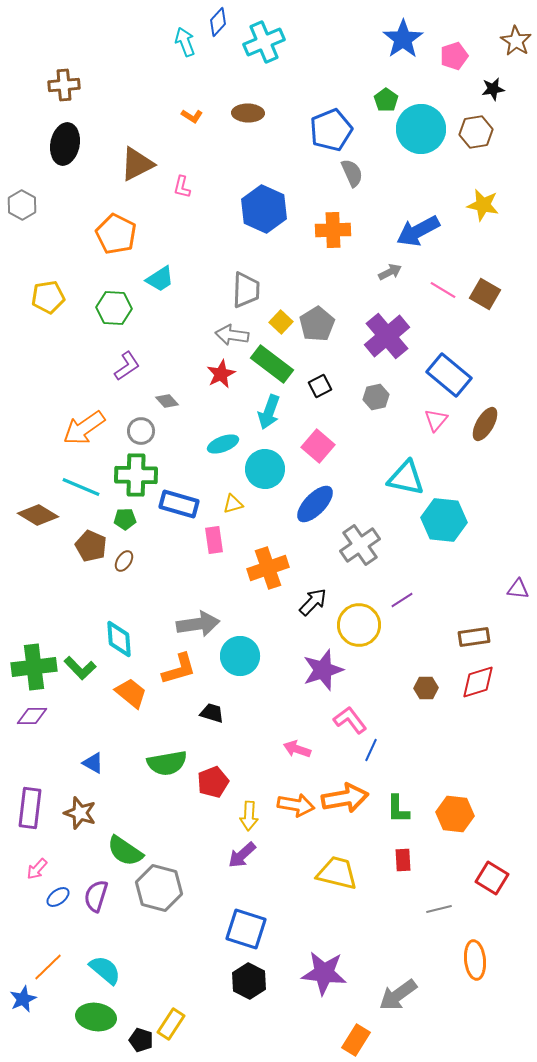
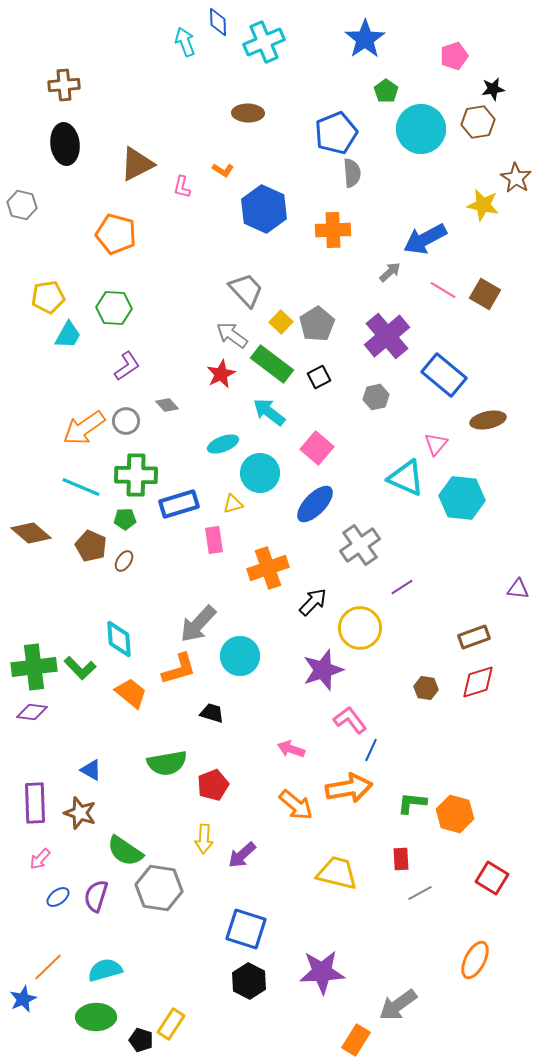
blue diamond at (218, 22): rotated 44 degrees counterclockwise
blue star at (403, 39): moved 38 px left
brown star at (516, 41): moved 137 px down
green pentagon at (386, 100): moved 9 px up
orange L-shape at (192, 116): moved 31 px right, 54 px down
blue pentagon at (331, 130): moved 5 px right, 3 px down
brown hexagon at (476, 132): moved 2 px right, 10 px up
black ellipse at (65, 144): rotated 18 degrees counterclockwise
gray semicircle at (352, 173): rotated 20 degrees clockwise
gray hexagon at (22, 205): rotated 16 degrees counterclockwise
blue arrow at (418, 231): moved 7 px right, 8 px down
orange pentagon at (116, 234): rotated 12 degrees counterclockwise
gray arrow at (390, 272): rotated 15 degrees counterclockwise
cyan trapezoid at (160, 279): moved 92 px left, 56 px down; rotated 28 degrees counterclockwise
gray trapezoid at (246, 290): rotated 45 degrees counterclockwise
gray arrow at (232, 335): rotated 28 degrees clockwise
blue rectangle at (449, 375): moved 5 px left
black square at (320, 386): moved 1 px left, 9 px up
gray diamond at (167, 401): moved 4 px down
cyan arrow at (269, 412): rotated 108 degrees clockwise
pink triangle at (436, 420): moved 24 px down
brown ellipse at (485, 424): moved 3 px right, 4 px up; rotated 48 degrees clockwise
gray circle at (141, 431): moved 15 px left, 10 px up
pink square at (318, 446): moved 1 px left, 2 px down
cyan circle at (265, 469): moved 5 px left, 4 px down
cyan triangle at (406, 478): rotated 12 degrees clockwise
blue rectangle at (179, 504): rotated 33 degrees counterclockwise
brown diamond at (38, 515): moved 7 px left, 18 px down; rotated 9 degrees clockwise
cyan hexagon at (444, 520): moved 18 px right, 22 px up
purple line at (402, 600): moved 13 px up
gray arrow at (198, 624): rotated 141 degrees clockwise
yellow circle at (359, 625): moved 1 px right, 3 px down
brown rectangle at (474, 637): rotated 12 degrees counterclockwise
brown hexagon at (426, 688): rotated 10 degrees clockwise
purple diamond at (32, 716): moved 4 px up; rotated 8 degrees clockwise
pink arrow at (297, 749): moved 6 px left
blue triangle at (93, 763): moved 2 px left, 7 px down
red pentagon at (213, 782): moved 3 px down
orange arrow at (345, 798): moved 4 px right, 10 px up
orange arrow at (296, 805): rotated 30 degrees clockwise
purple rectangle at (30, 808): moved 5 px right, 5 px up; rotated 9 degrees counterclockwise
green L-shape at (398, 809): moved 14 px right, 6 px up; rotated 96 degrees clockwise
orange hexagon at (455, 814): rotated 9 degrees clockwise
yellow arrow at (249, 816): moved 45 px left, 23 px down
red rectangle at (403, 860): moved 2 px left, 1 px up
pink arrow at (37, 869): moved 3 px right, 10 px up
gray hexagon at (159, 888): rotated 6 degrees counterclockwise
gray line at (439, 909): moved 19 px left, 16 px up; rotated 15 degrees counterclockwise
orange ellipse at (475, 960): rotated 33 degrees clockwise
cyan semicircle at (105, 970): rotated 56 degrees counterclockwise
purple star at (324, 973): moved 2 px left, 1 px up; rotated 9 degrees counterclockwise
gray arrow at (398, 995): moved 10 px down
green ellipse at (96, 1017): rotated 9 degrees counterclockwise
